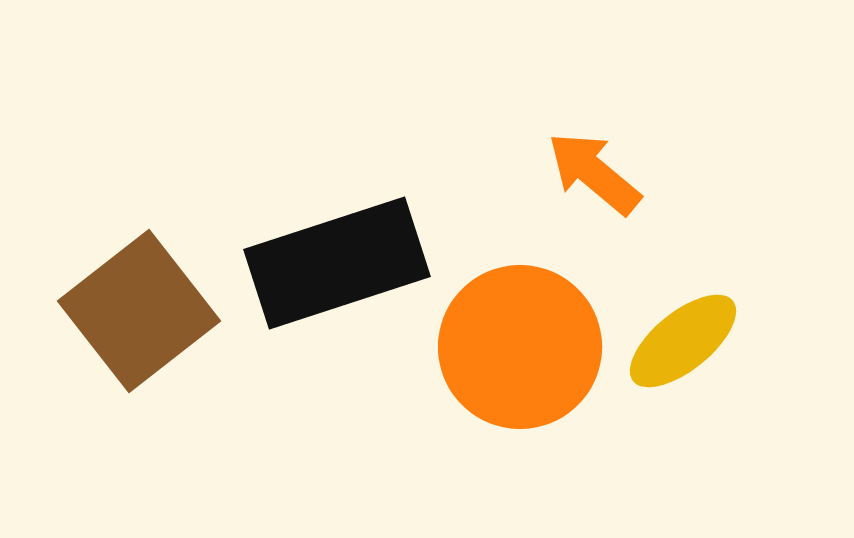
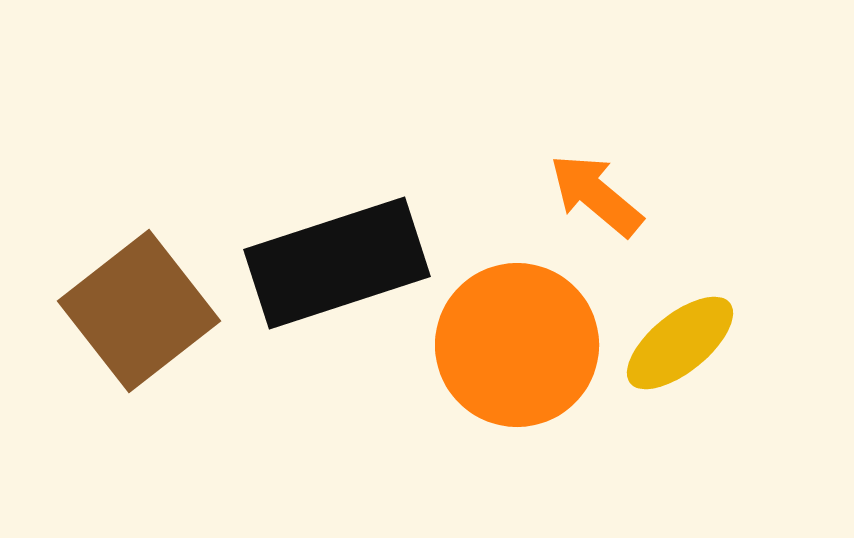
orange arrow: moved 2 px right, 22 px down
yellow ellipse: moved 3 px left, 2 px down
orange circle: moved 3 px left, 2 px up
